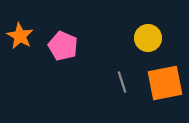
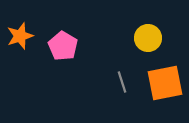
orange star: rotated 24 degrees clockwise
pink pentagon: rotated 8 degrees clockwise
